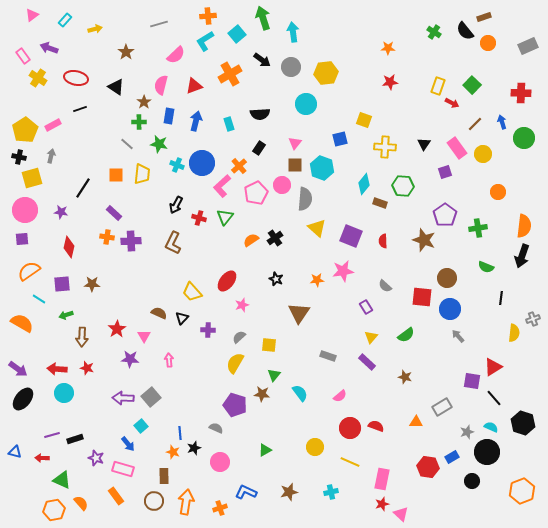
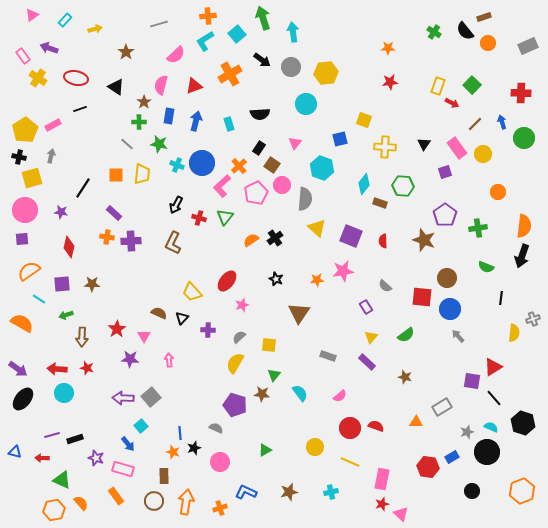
brown square at (295, 165): moved 23 px left; rotated 35 degrees clockwise
black circle at (472, 481): moved 10 px down
